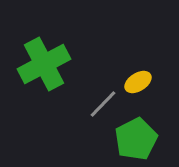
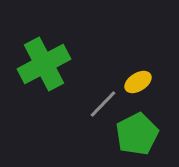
green pentagon: moved 1 px right, 5 px up
